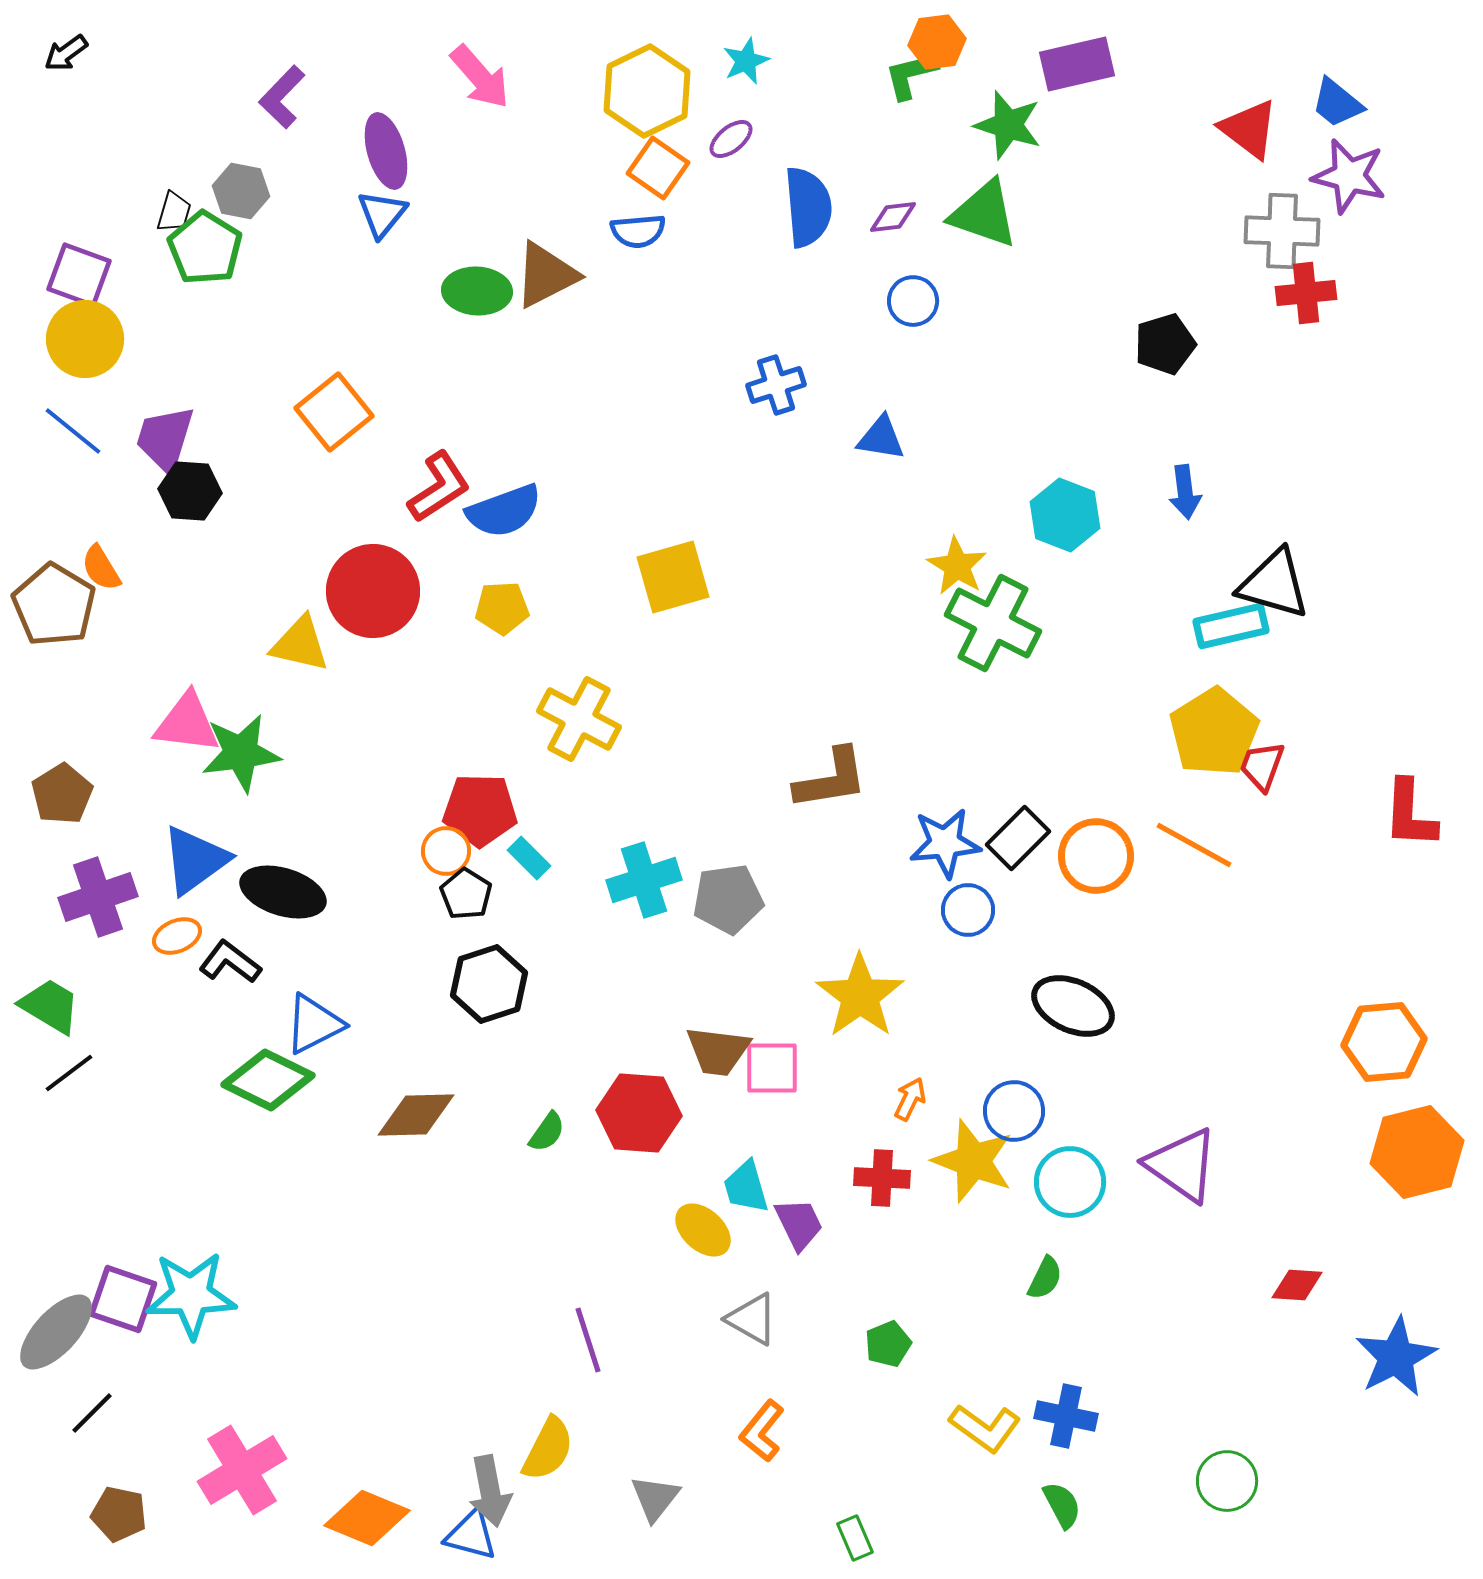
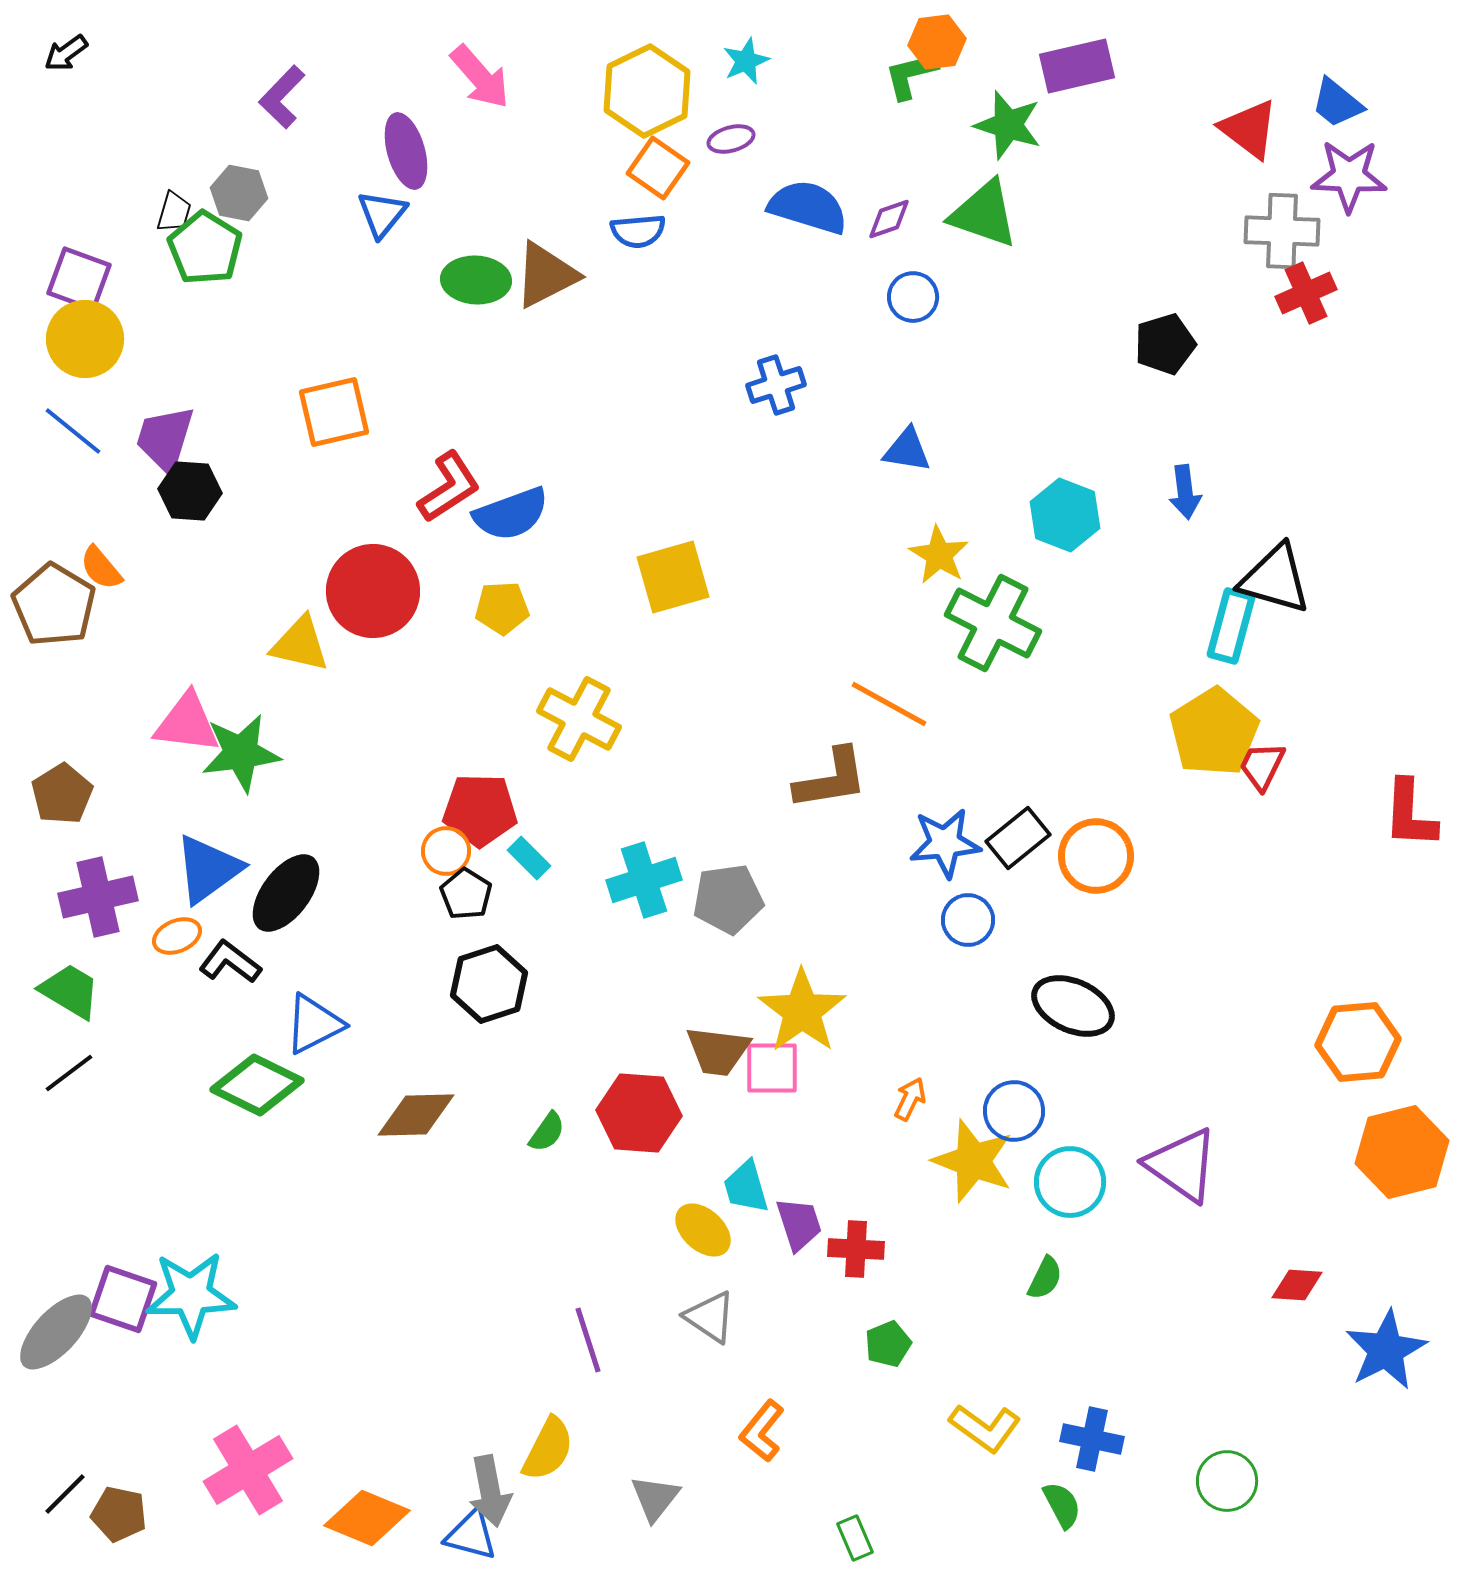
purple rectangle at (1077, 64): moved 2 px down
purple ellipse at (731, 139): rotated 24 degrees clockwise
purple ellipse at (386, 151): moved 20 px right
purple star at (1349, 176): rotated 12 degrees counterclockwise
gray hexagon at (241, 191): moved 2 px left, 2 px down
blue semicircle at (808, 207): rotated 68 degrees counterclockwise
purple diamond at (893, 217): moved 4 px left, 2 px down; rotated 12 degrees counterclockwise
purple square at (79, 275): moved 4 px down
green ellipse at (477, 291): moved 1 px left, 11 px up
red cross at (1306, 293): rotated 18 degrees counterclockwise
blue circle at (913, 301): moved 4 px up
orange square at (334, 412): rotated 26 degrees clockwise
blue triangle at (881, 438): moved 26 px right, 12 px down
red L-shape at (439, 487): moved 10 px right
blue semicircle at (504, 511): moved 7 px right, 3 px down
yellow star at (957, 566): moved 18 px left, 11 px up
orange semicircle at (101, 568): rotated 9 degrees counterclockwise
black triangle at (1274, 584): moved 1 px right, 5 px up
cyan rectangle at (1231, 626): rotated 62 degrees counterclockwise
red trapezoid at (1262, 766): rotated 6 degrees clockwise
black rectangle at (1018, 838): rotated 6 degrees clockwise
orange line at (1194, 845): moved 305 px left, 141 px up
blue triangle at (195, 860): moved 13 px right, 9 px down
black ellipse at (283, 892): moved 3 px right, 1 px down; rotated 70 degrees counterclockwise
purple cross at (98, 897): rotated 6 degrees clockwise
blue circle at (968, 910): moved 10 px down
yellow star at (860, 996): moved 58 px left, 15 px down
green trapezoid at (50, 1006): moved 20 px right, 15 px up
orange hexagon at (1384, 1042): moved 26 px left
green diamond at (268, 1080): moved 11 px left, 5 px down
orange hexagon at (1417, 1152): moved 15 px left
red cross at (882, 1178): moved 26 px left, 71 px down
purple trapezoid at (799, 1224): rotated 8 degrees clockwise
gray triangle at (752, 1319): moved 42 px left, 2 px up; rotated 4 degrees clockwise
blue star at (1396, 1357): moved 10 px left, 7 px up
black line at (92, 1413): moved 27 px left, 81 px down
blue cross at (1066, 1416): moved 26 px right, 23 px down
pink cross at (242, 1470): moved 6 px right
